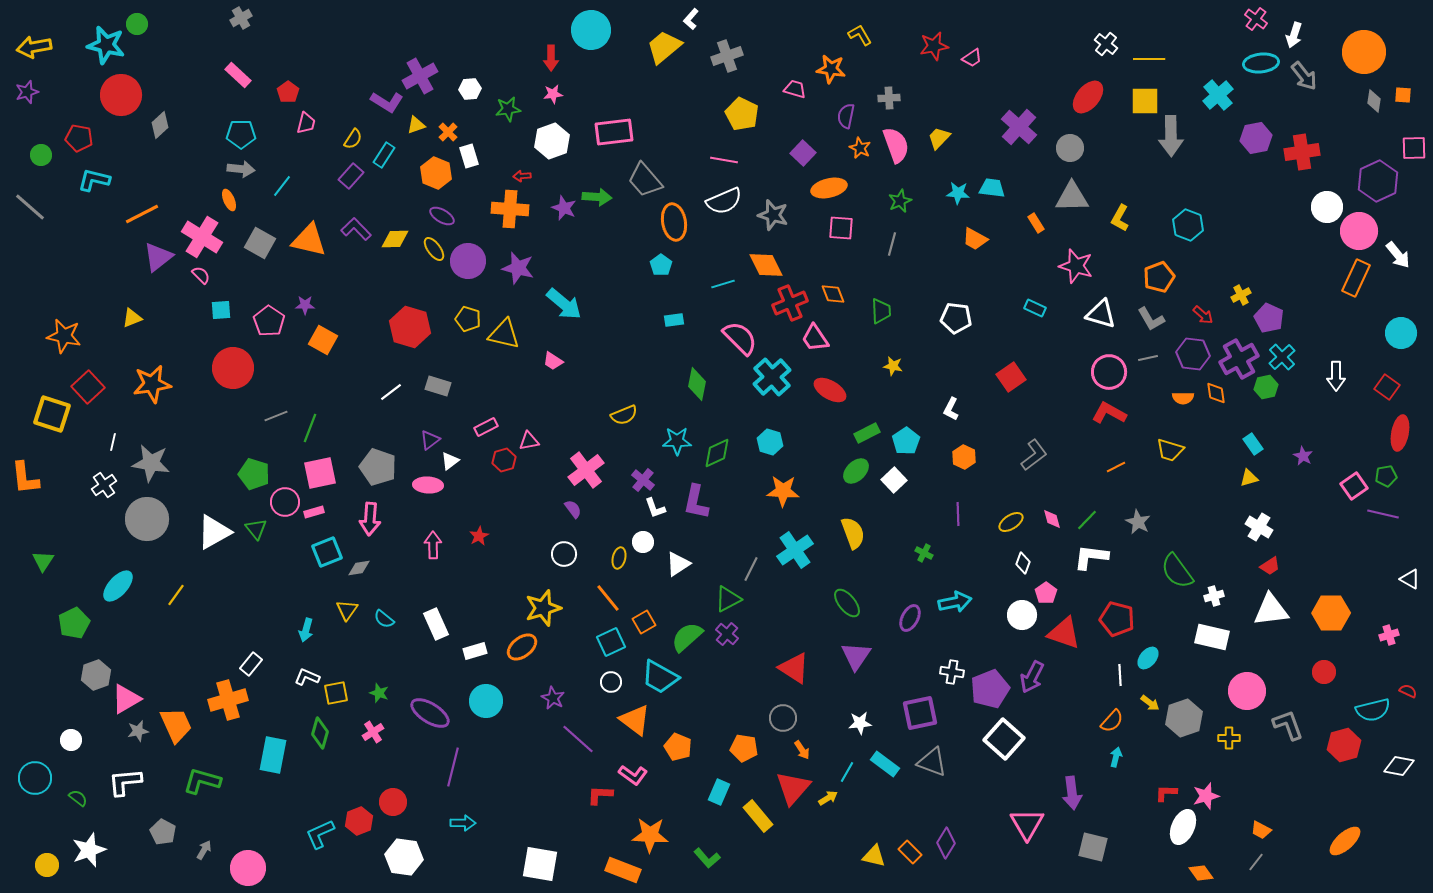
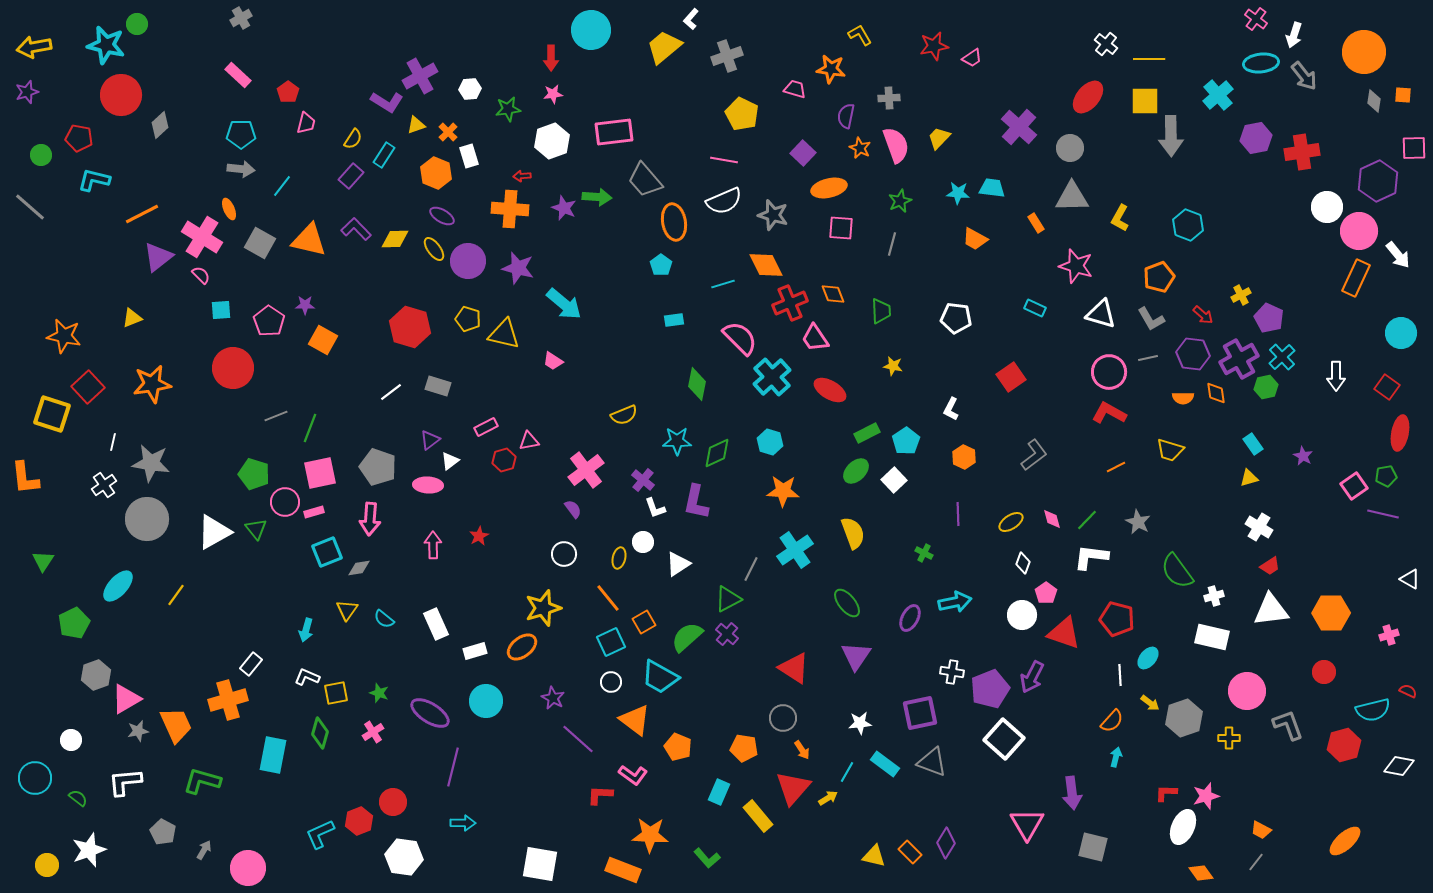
orange ellipse at (229, 200): moved 9 px down
